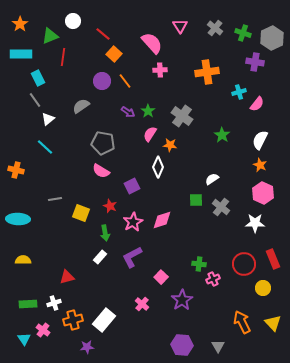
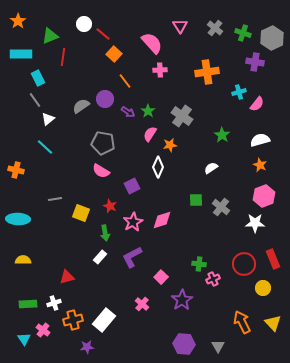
white circle at (73, 21): moved 11 px right, 3 px down
orange star at (20, 24): moved 2 px left, 3 px up
purple circle at (102, 81): moved 3 px right, 18 px down
white semicircle at (260, 140): rotated 48 degrees clockwise
orange star at (170, 145): rotated 16 degrees counterclockwise
white semicircle at (212, 179): moved 1 px left, 11 px up
pink hexagon at (263, 193): moved 1 px right, 3 px down; rotated 15 degrees clockwise
purple hexagon at (182, 345): moved 2 px right, 1 px up
